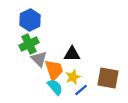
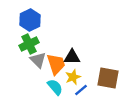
black triangle: moved 3 px down
gray triangle: moved 1 px left, 1 px down
orange trapezoid: moved 2 px right, 6 px up
